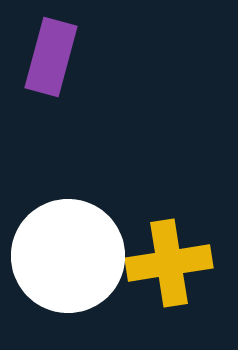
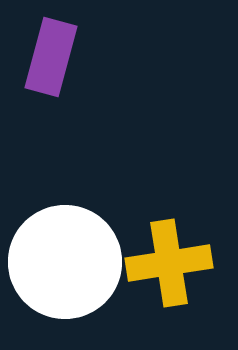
white circle: moved 3 px left, 6 px down
